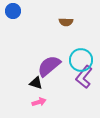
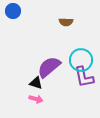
purple semicircle: moved 1 px down
purple L-shape: rotated 50 degrees counterclockwise
pink arrow: moved 3 px left, 3 px up; rotated 32 degrees clockwise
